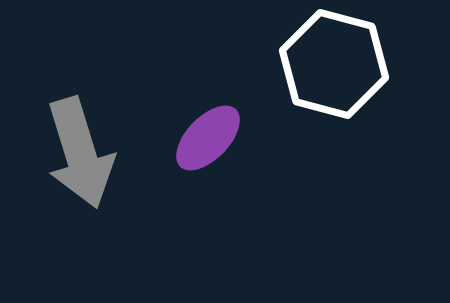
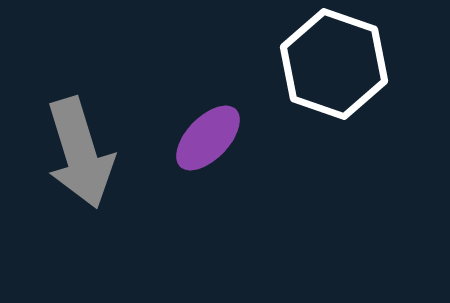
white hexagon: rotated 4 degrees clockwise
